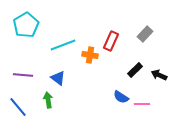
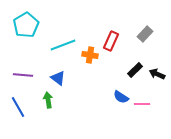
black arrow: moved 2 px left, 1 px up
blue line: rotated 10 degrees clockwise
